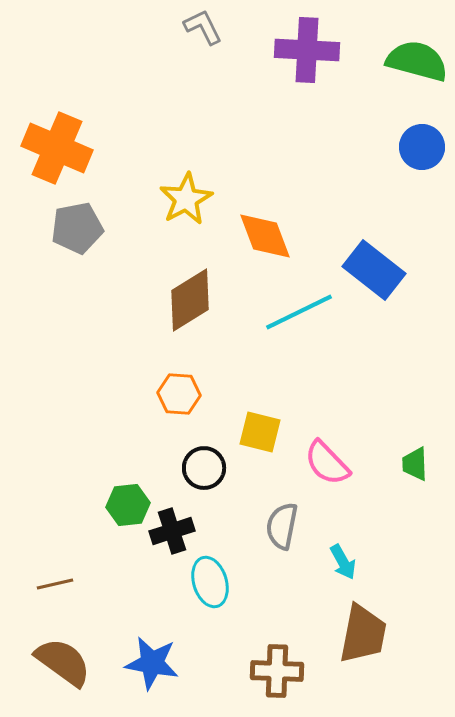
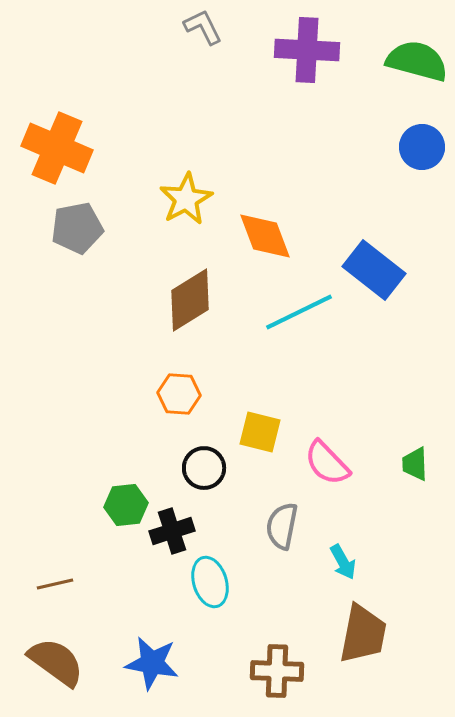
green hexagon: moved 2 px left
brown semicircle: moved 7 px left
